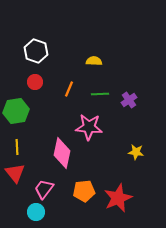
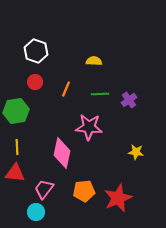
orange line: moved 3 px left
red triangle: rotated 45 degrees counterclockwise
